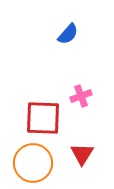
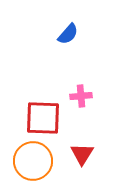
pink cross: rotated 15 degrees clockwise
orange circle: moved 2 px up
